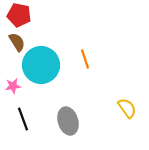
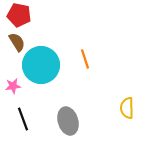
yellow semicircle: rotated 145 degrees counterclockwise
